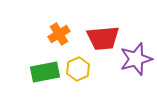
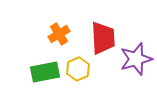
red trapezoid: rotated 88 degrees counterclockwise
